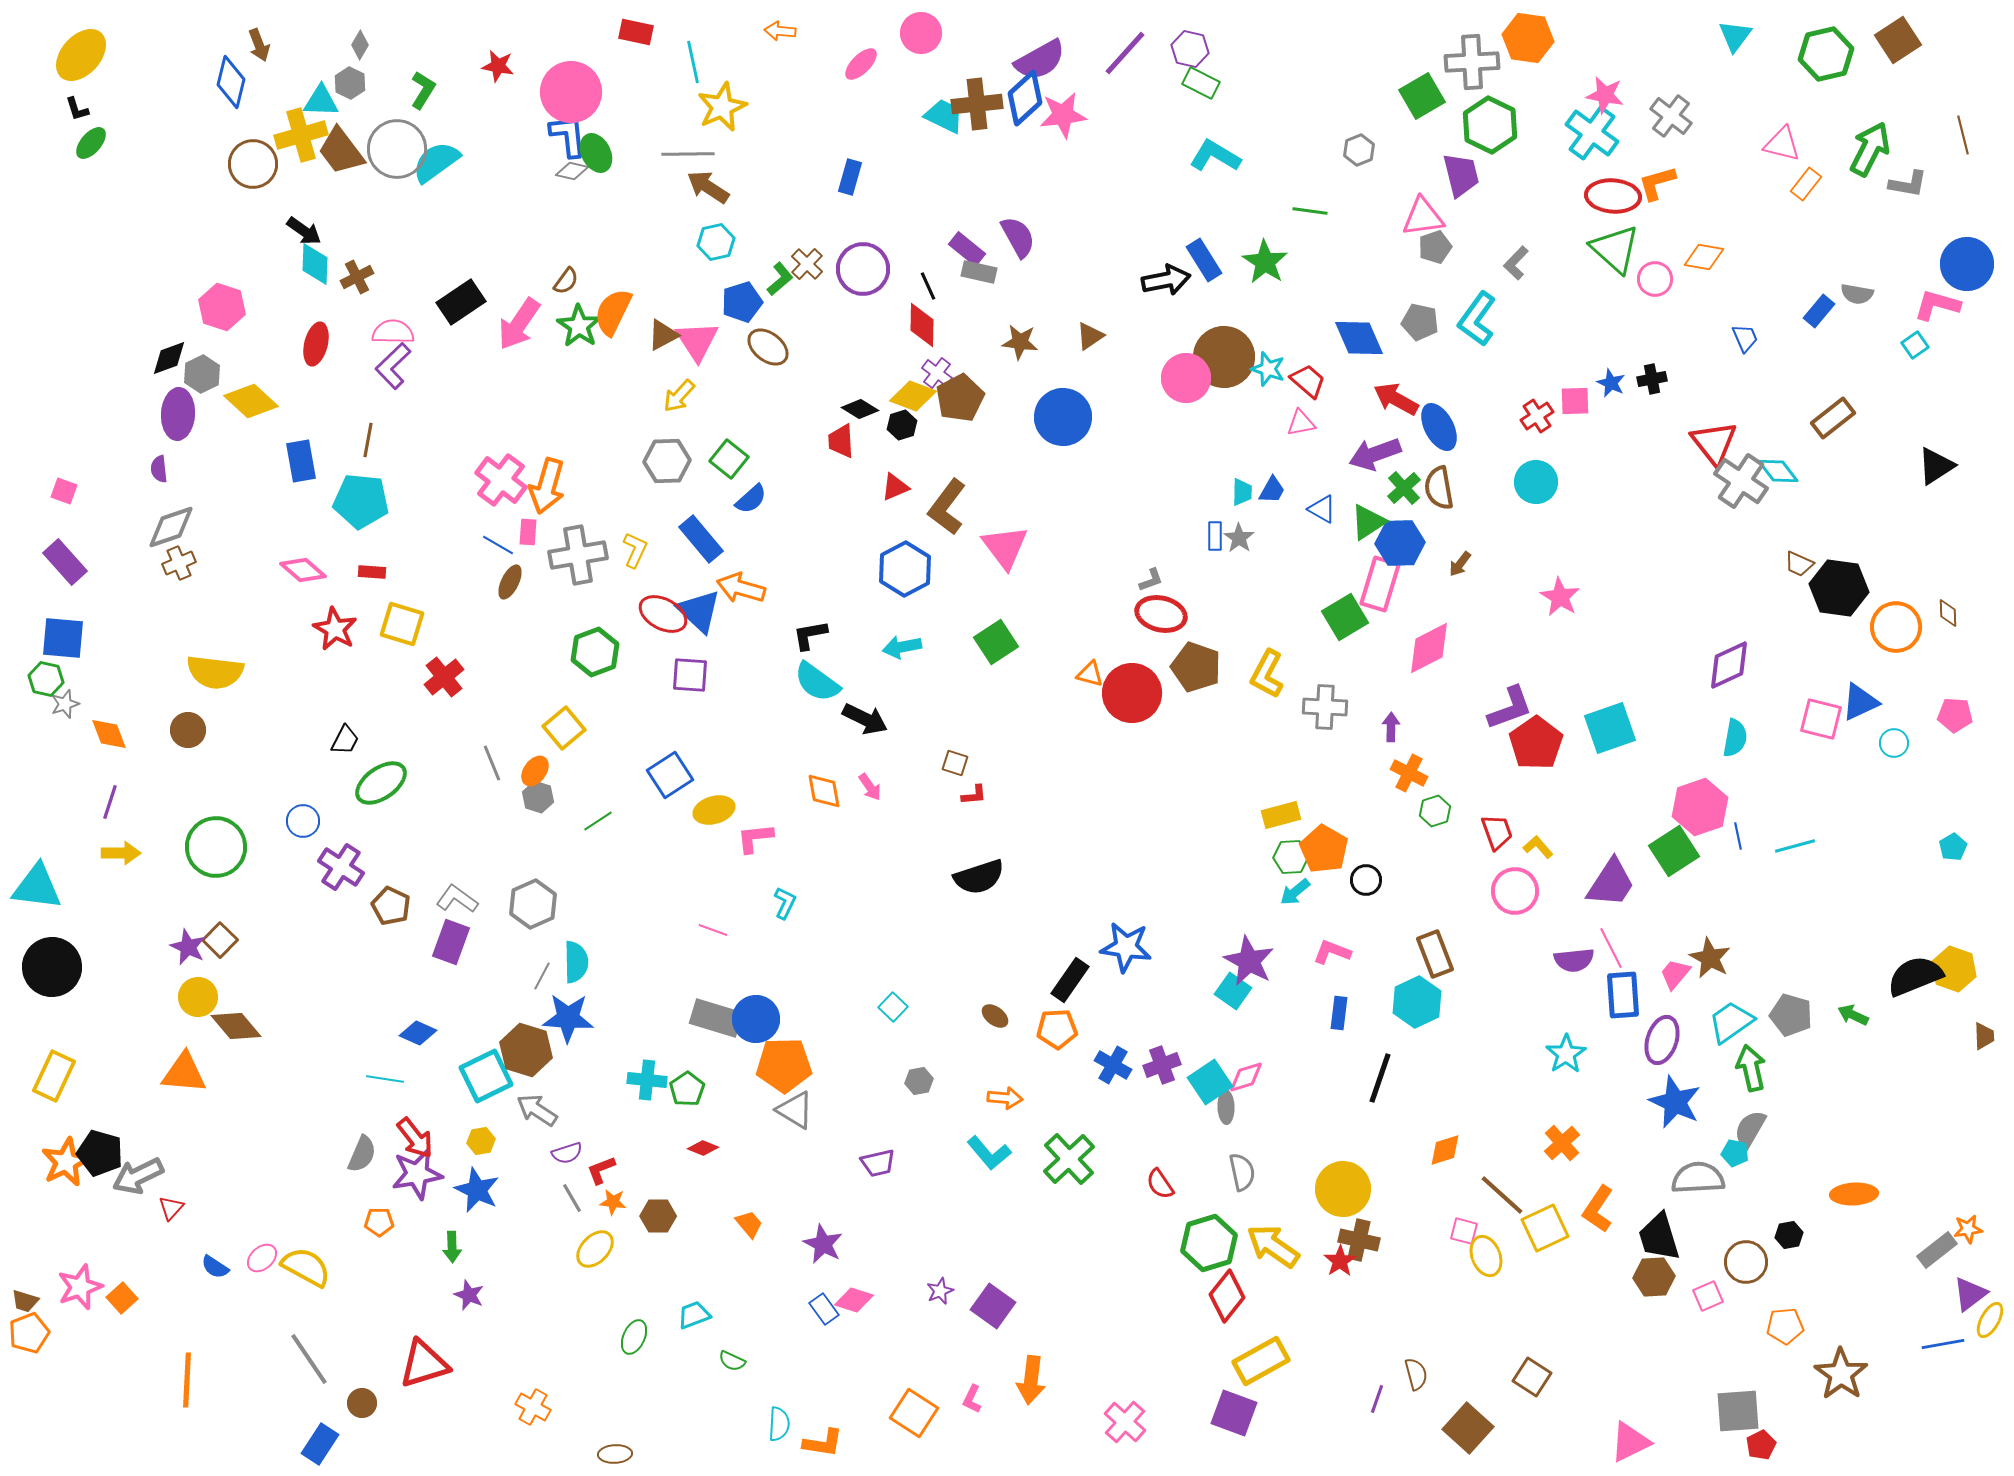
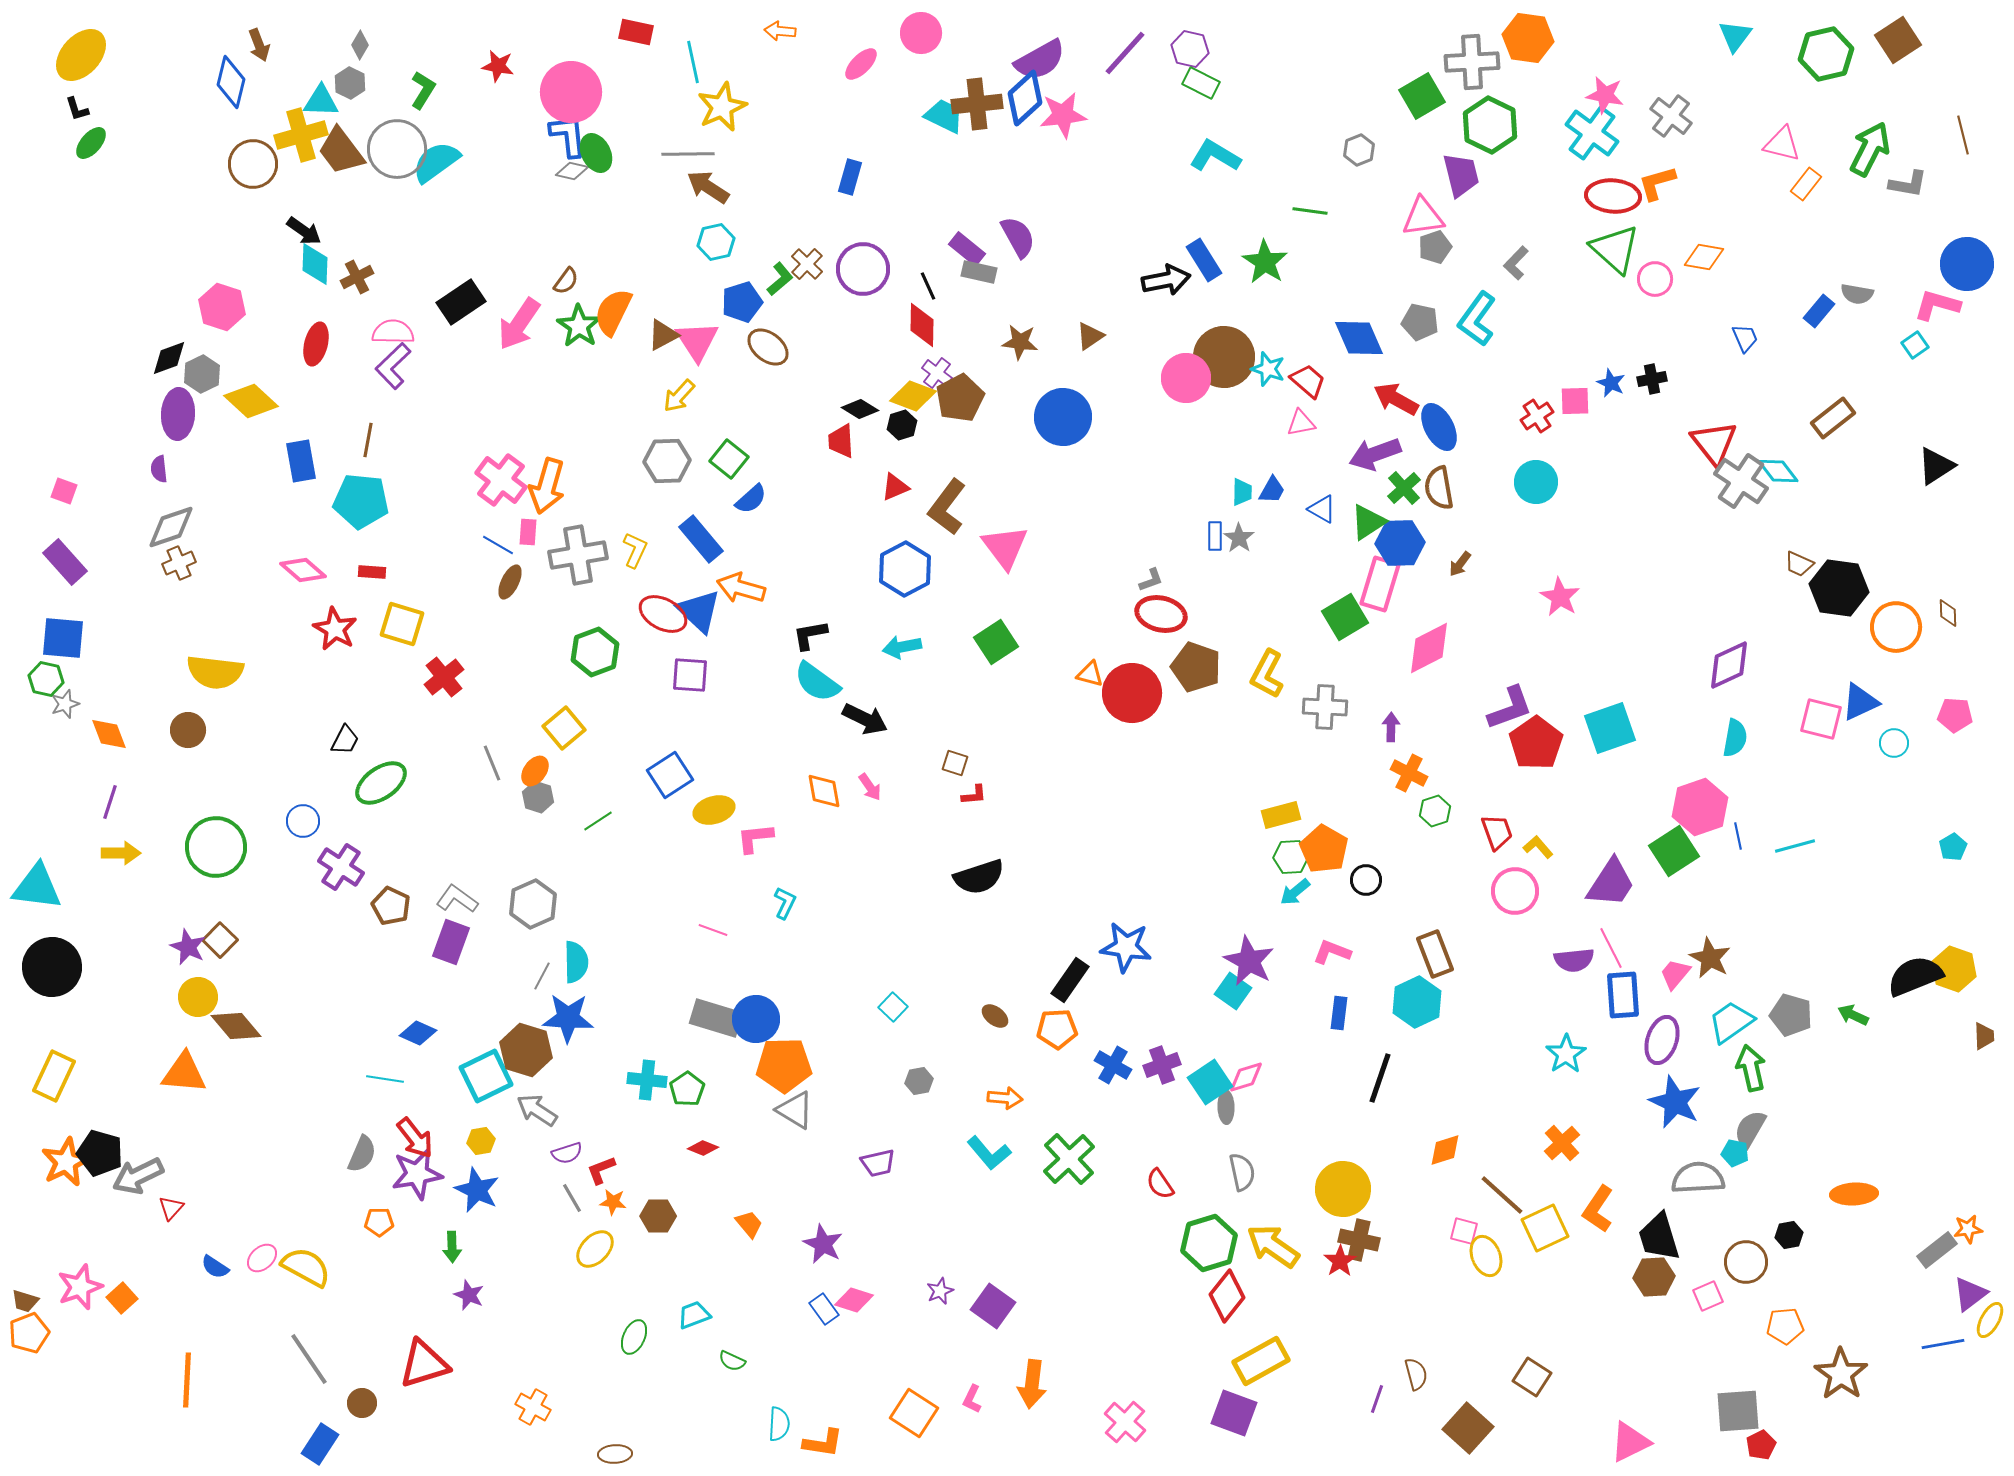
orange arrow at (1031, 1380): moved 1 px right, 4 px down
